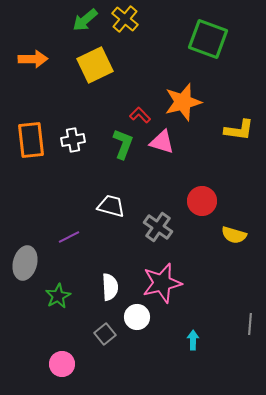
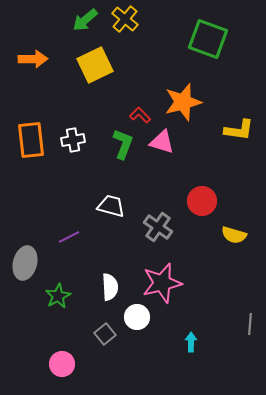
cyan arrow: moved 2 px left, 2 px down
